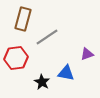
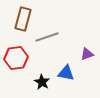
gray line: rotated 15 degrees clockwise
